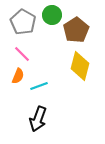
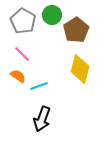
gray pentagon: moved 1 px up
yellow diamond: moved 3 px down
orange semicircle: rotated 77 degrees counterclockwise
black arrow: moved 4 px right
